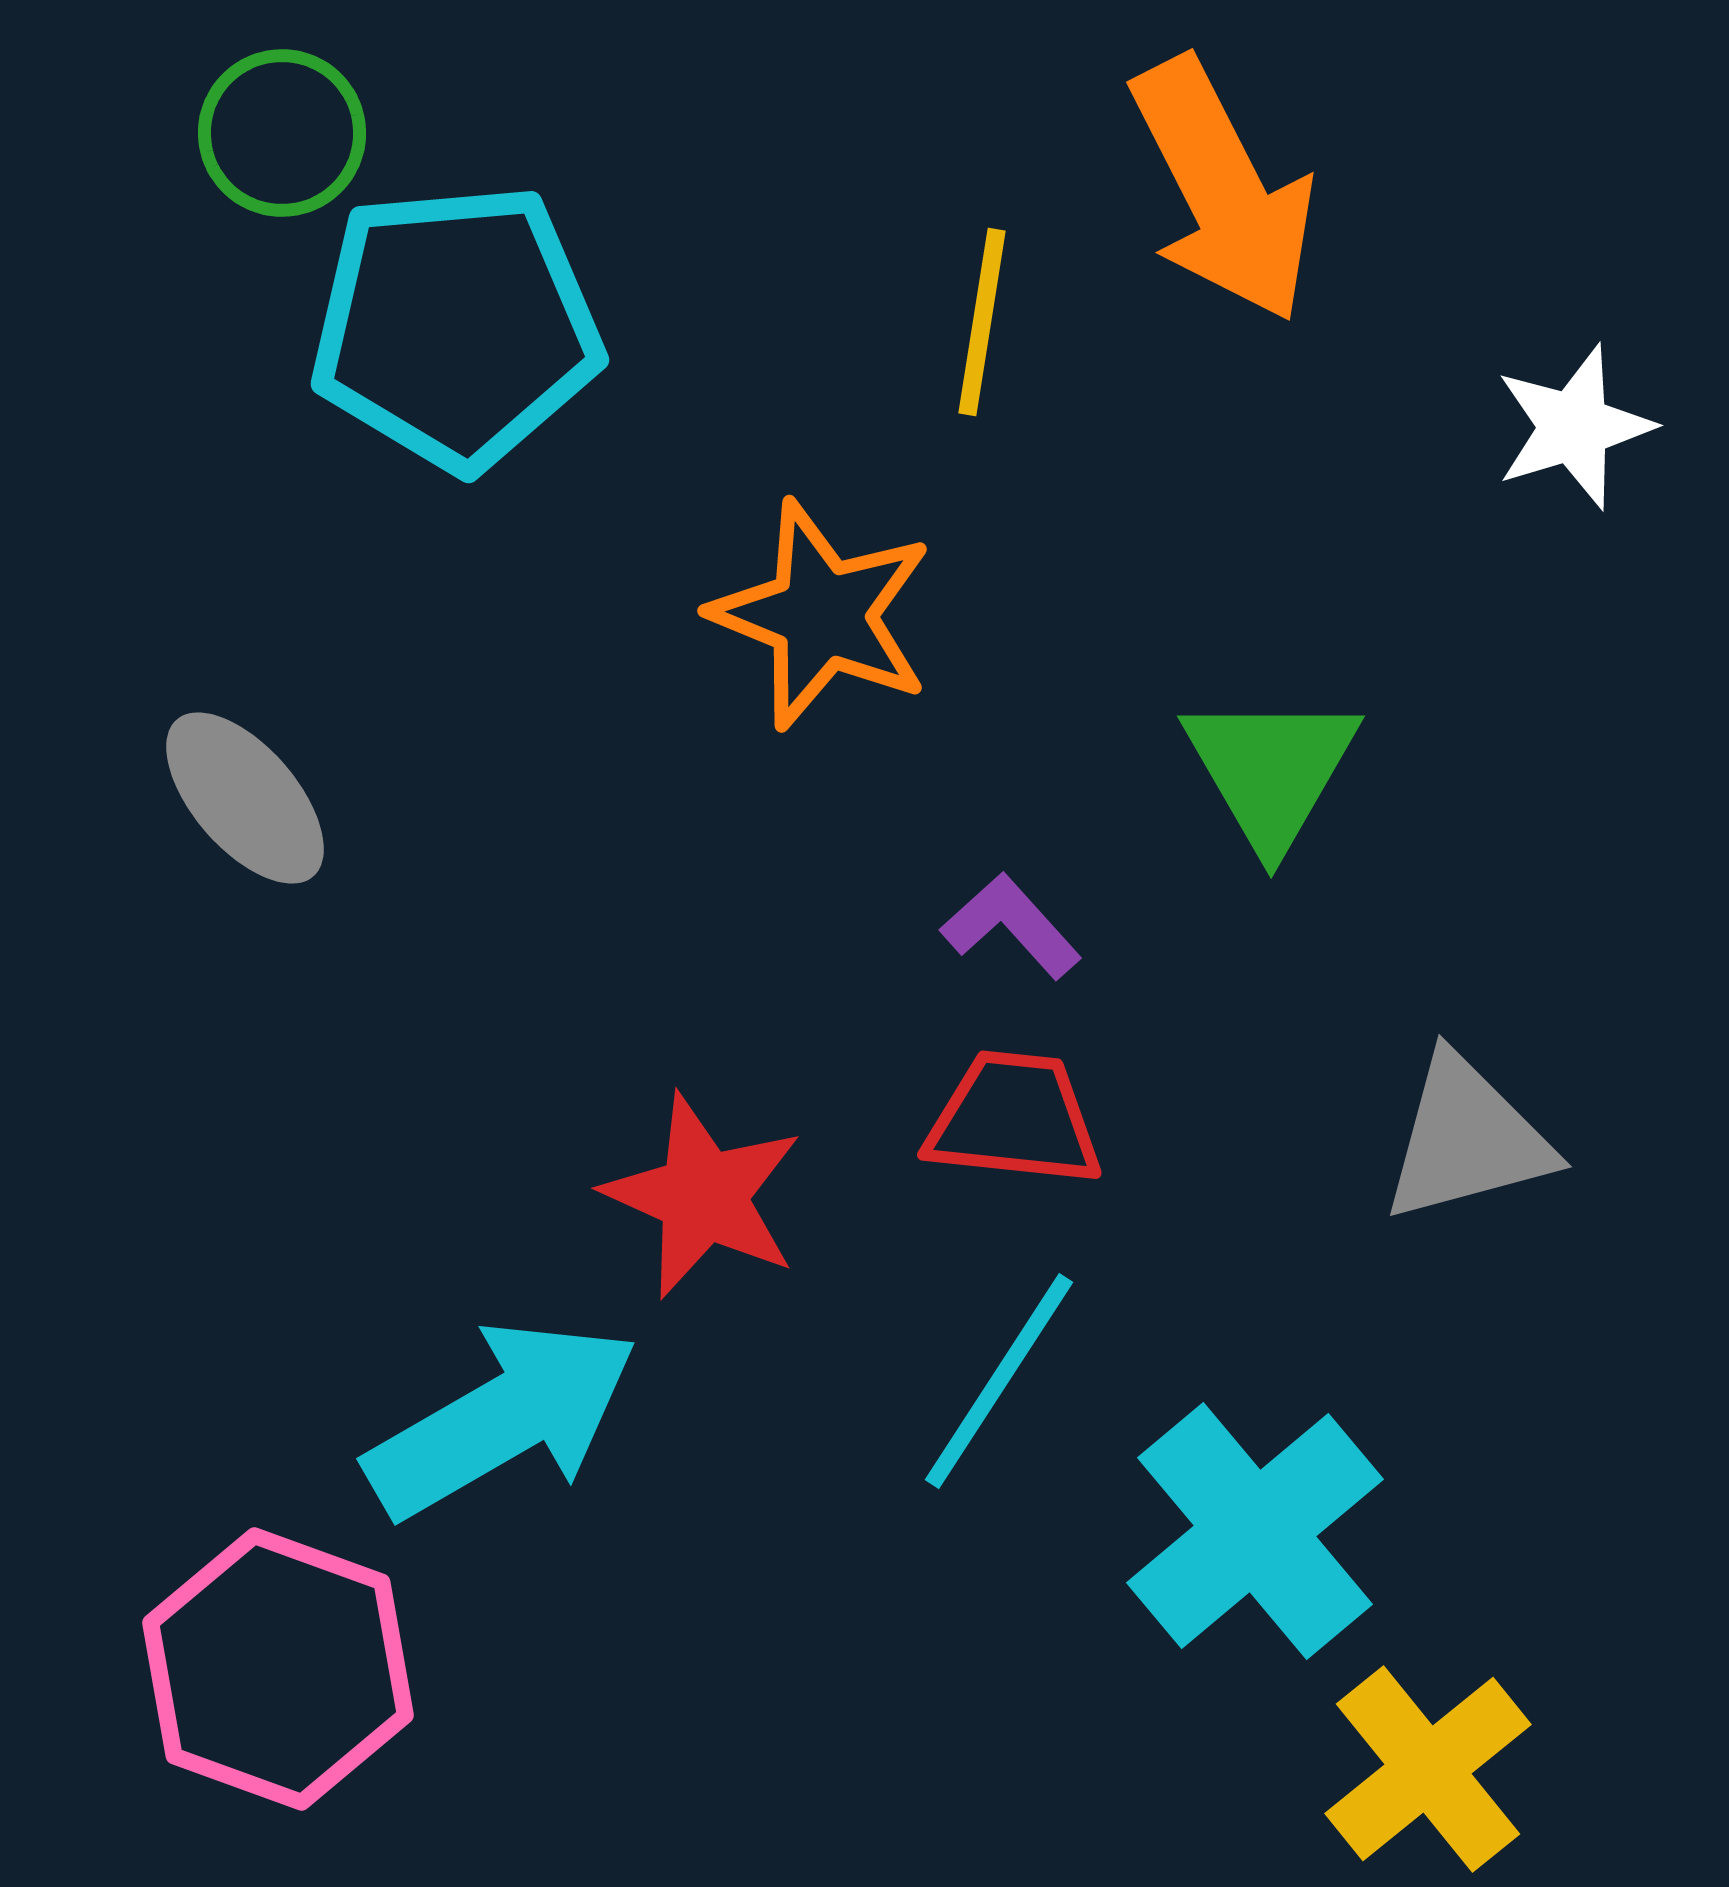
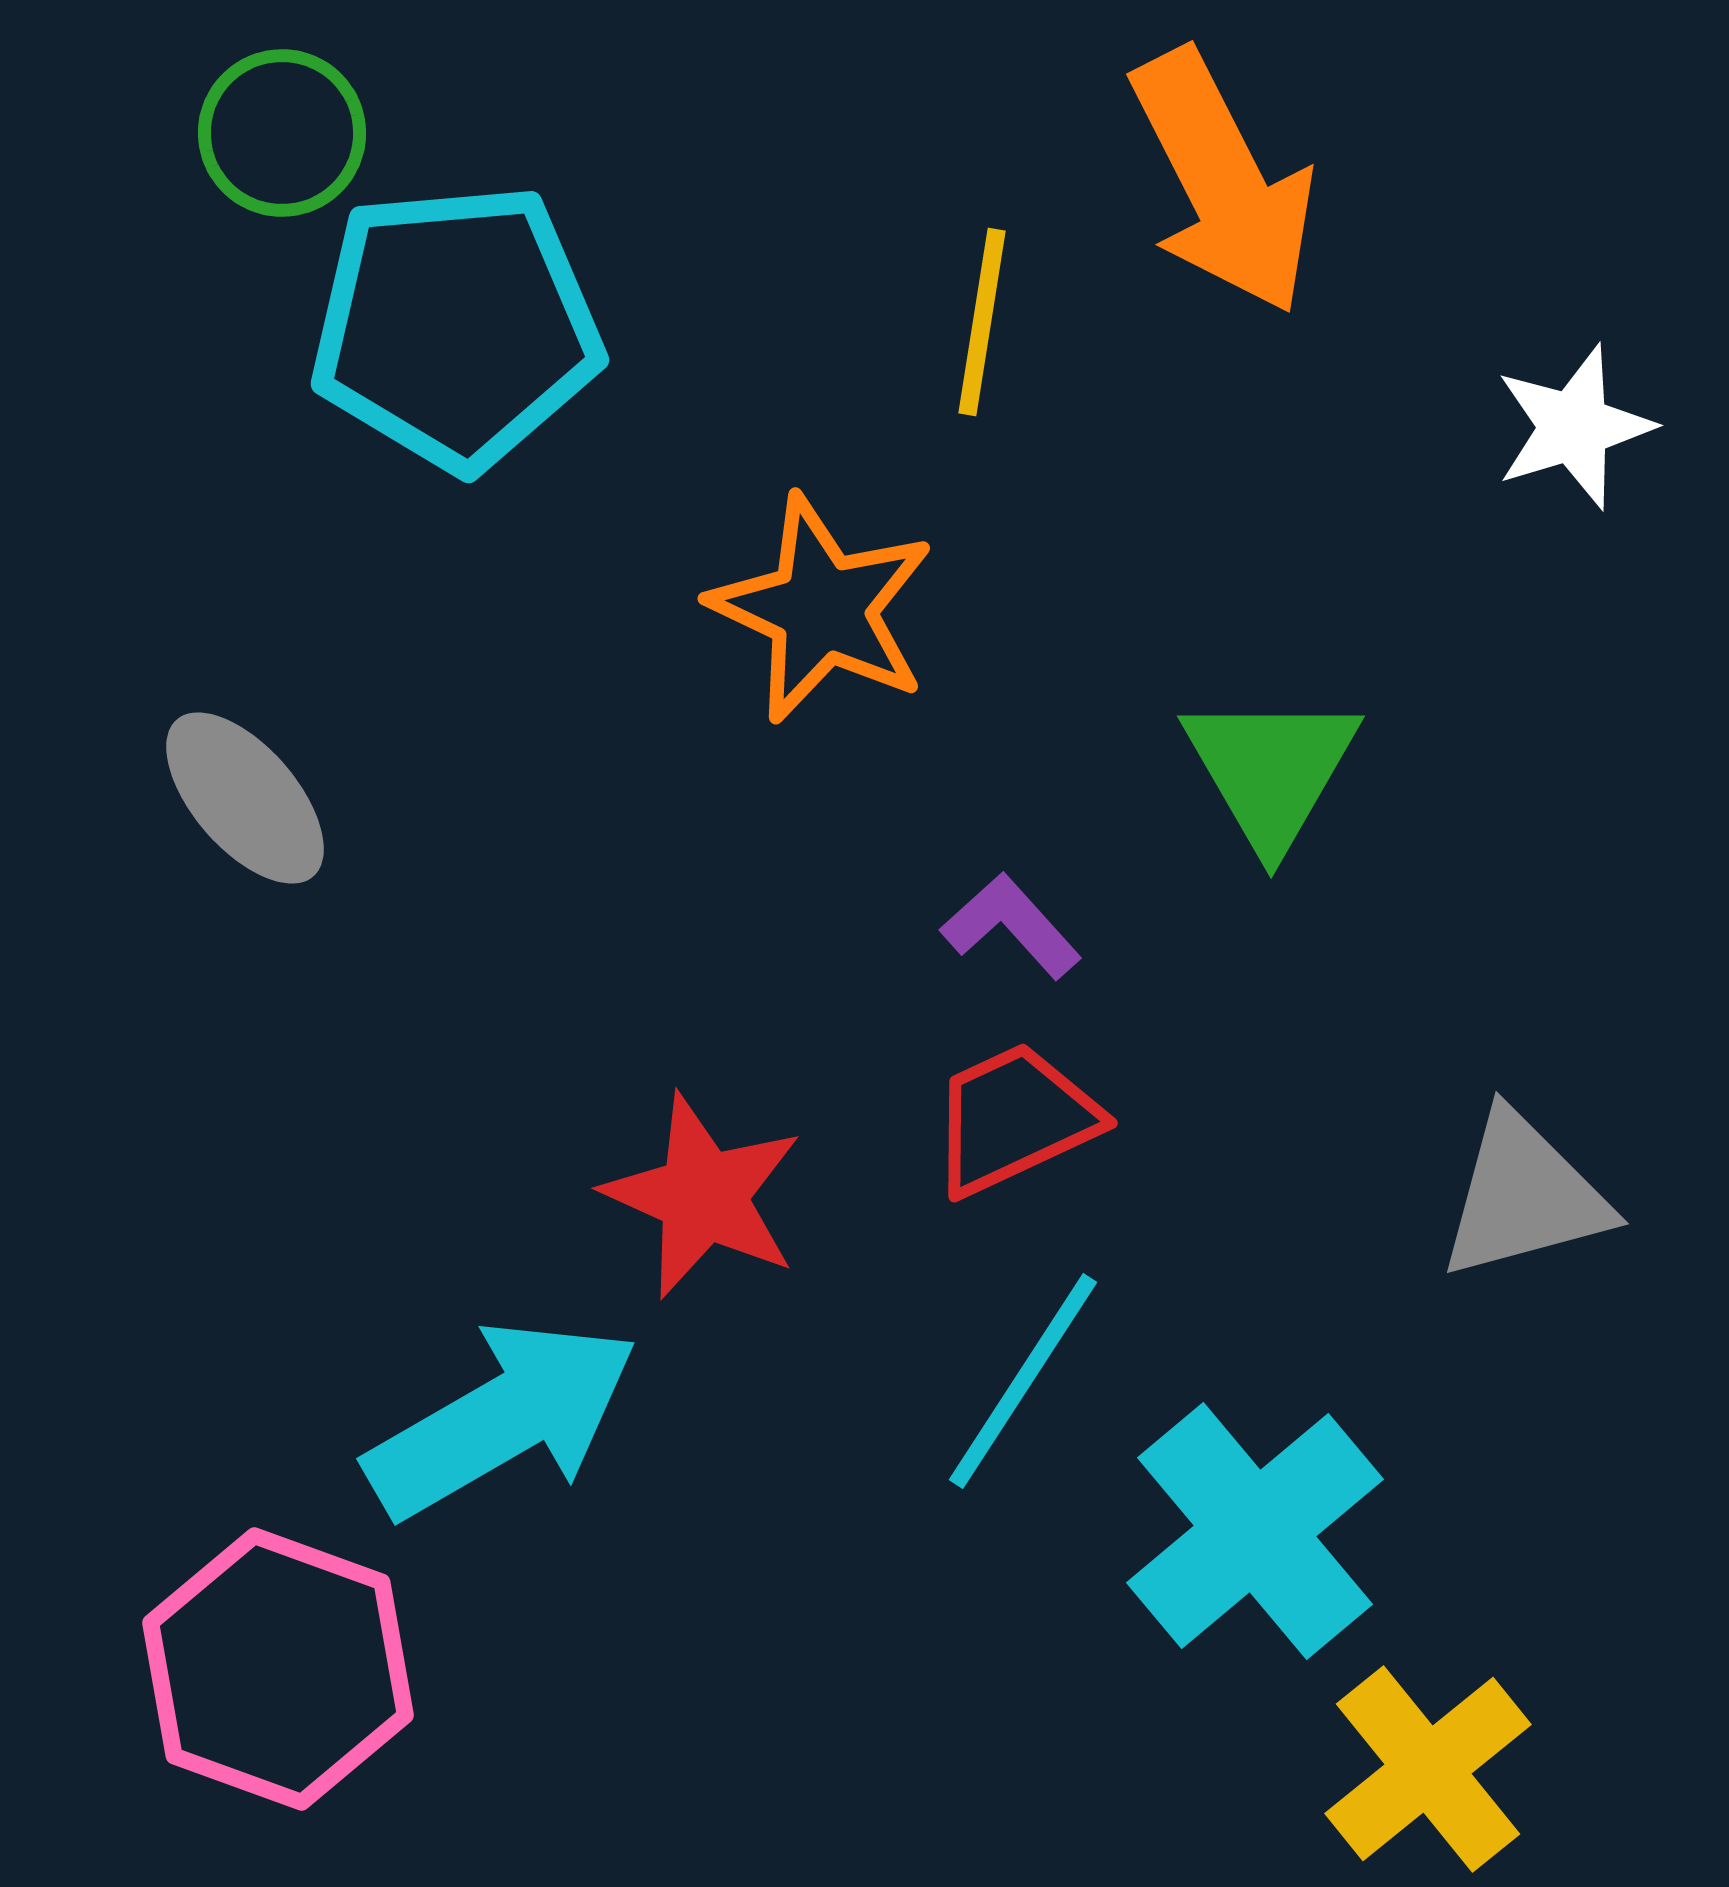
orange arrow: moved 8 px up
orange star: moved 6 px up; rotated 3 degrees clockwise
red trapezoid: rotated 31 degrees counterclockwise
gray triangle: moved 57 px right, 57 px down
cyan line: moved 24 px right
